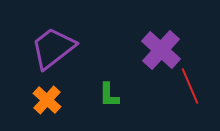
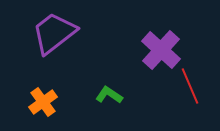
purple trapezoid: moved 1 px right, 15 px up
green L-shape: rotated 124 degrees clockwise
orange cross: moved 4 px left, 2 px down; rotated 12 degrees clockwise
